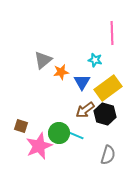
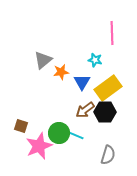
black hexagon: moved 2 px up; rotated 15 degrees counterclockwise
